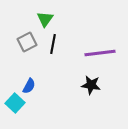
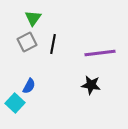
green triangle: moved 12 px left, 1 px up
